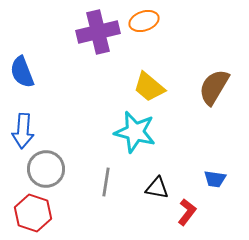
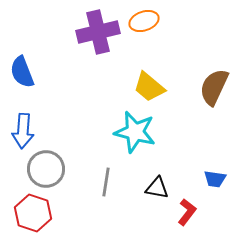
brown semicircle: rotated 6 degrees counterclockwise
